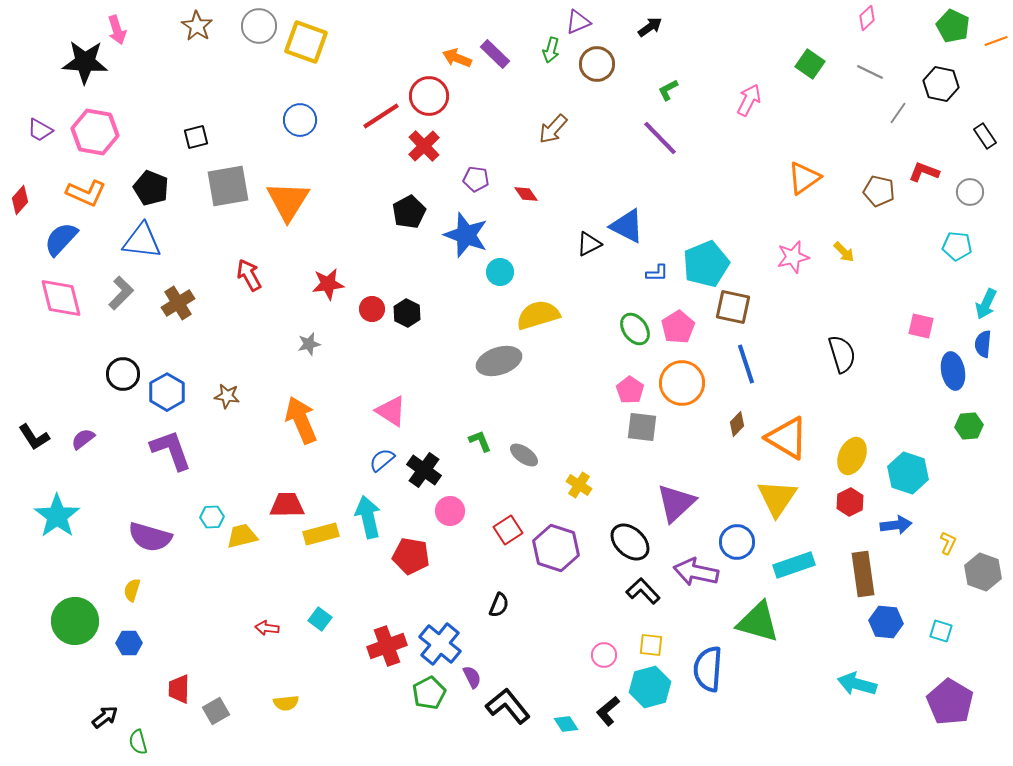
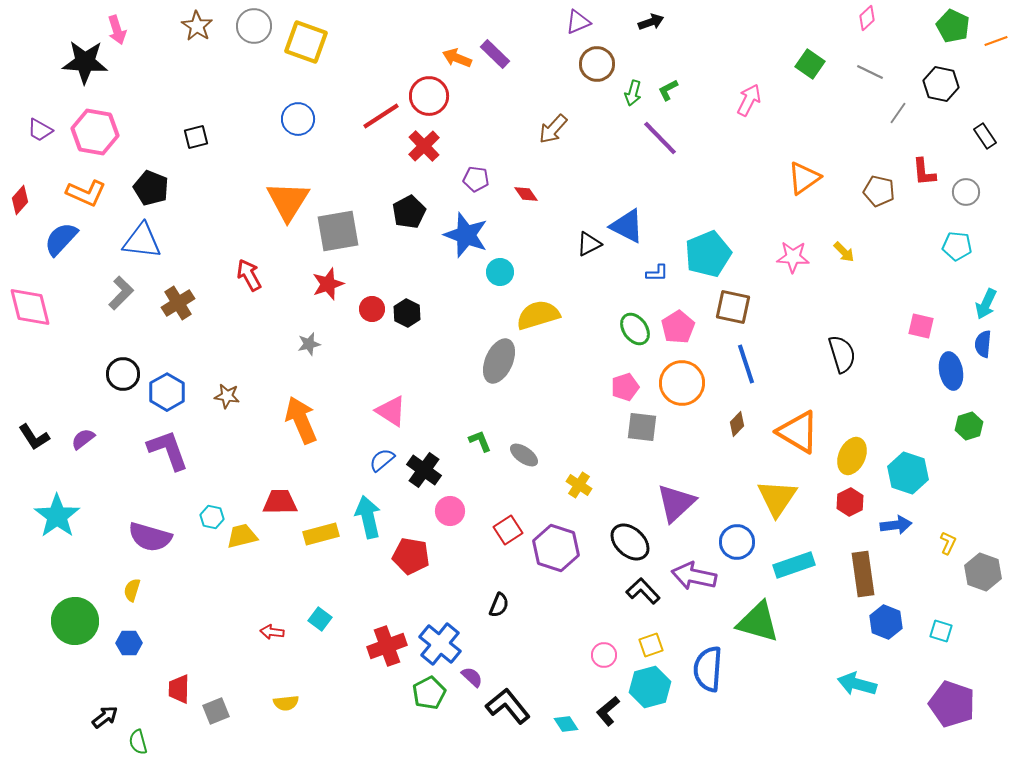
gray circle at (259, 26): moved 5 px left
black arrow at (650, 27): moved 1 px right, 5 px up; rotated 15 degrees clockwise
green arrow at (551, 50): moved 82 px right, 43 px down
blue circle at (300, 120): moved 2 px left, 1 px up
red L-shape at (924, 172): rotated 116 degrees counterclockwise
gray square at (228, 186): moved 110 px right, 45 px down
gray circle at (970, 192): moved 4 px left
pink star at (793, 257): rotated 16 degrees clockwise
cyan pentagon at (706, 264): moved 2 px right, 10 px up
red star at (328, 284): rotated 12 degrees counterclockwise
pink diamond at (61, 298): moved 31 px left, 9 px down
gray ellipse at (499, 361): rotated 48 degrees counterclockwise
blue ellipse at (953, 371): moved 2 px left
pink pentagon at (630, 390): moved 5 px left, 3 px up; rotated 20 degrees clockwise
green hexagon at (969, 426): rotated 12 degrees counterclockwise
orange triangle at (787, 438): moved 11 px right, 6 px up
purple L-shape at (171, 450): moved 3 px left
red trapezoid at (287, 505): moved 7 px left, 3 px up
cyan hexagon at (212, 517): rotated 15 degrees clockwise
purple arrow at (696, 572): moved 2 px left, 4 px down
blue hexagon at (886, 622): rotated 16 degrees clockwise
red arrow at (267, 628): moved 5 px right, 4 px down
yellow square at (651, 645): rotated 25 degrees counterclockwise
purple semicircle at (472, 677): rotated 20 degrees counterclockwise
purple pentagon at (950, 702): moved 2 px right, 2 px down; rotated 12 degrees counterclockwise
gray square at (216, 711): rotated 8 degrees clockwise
